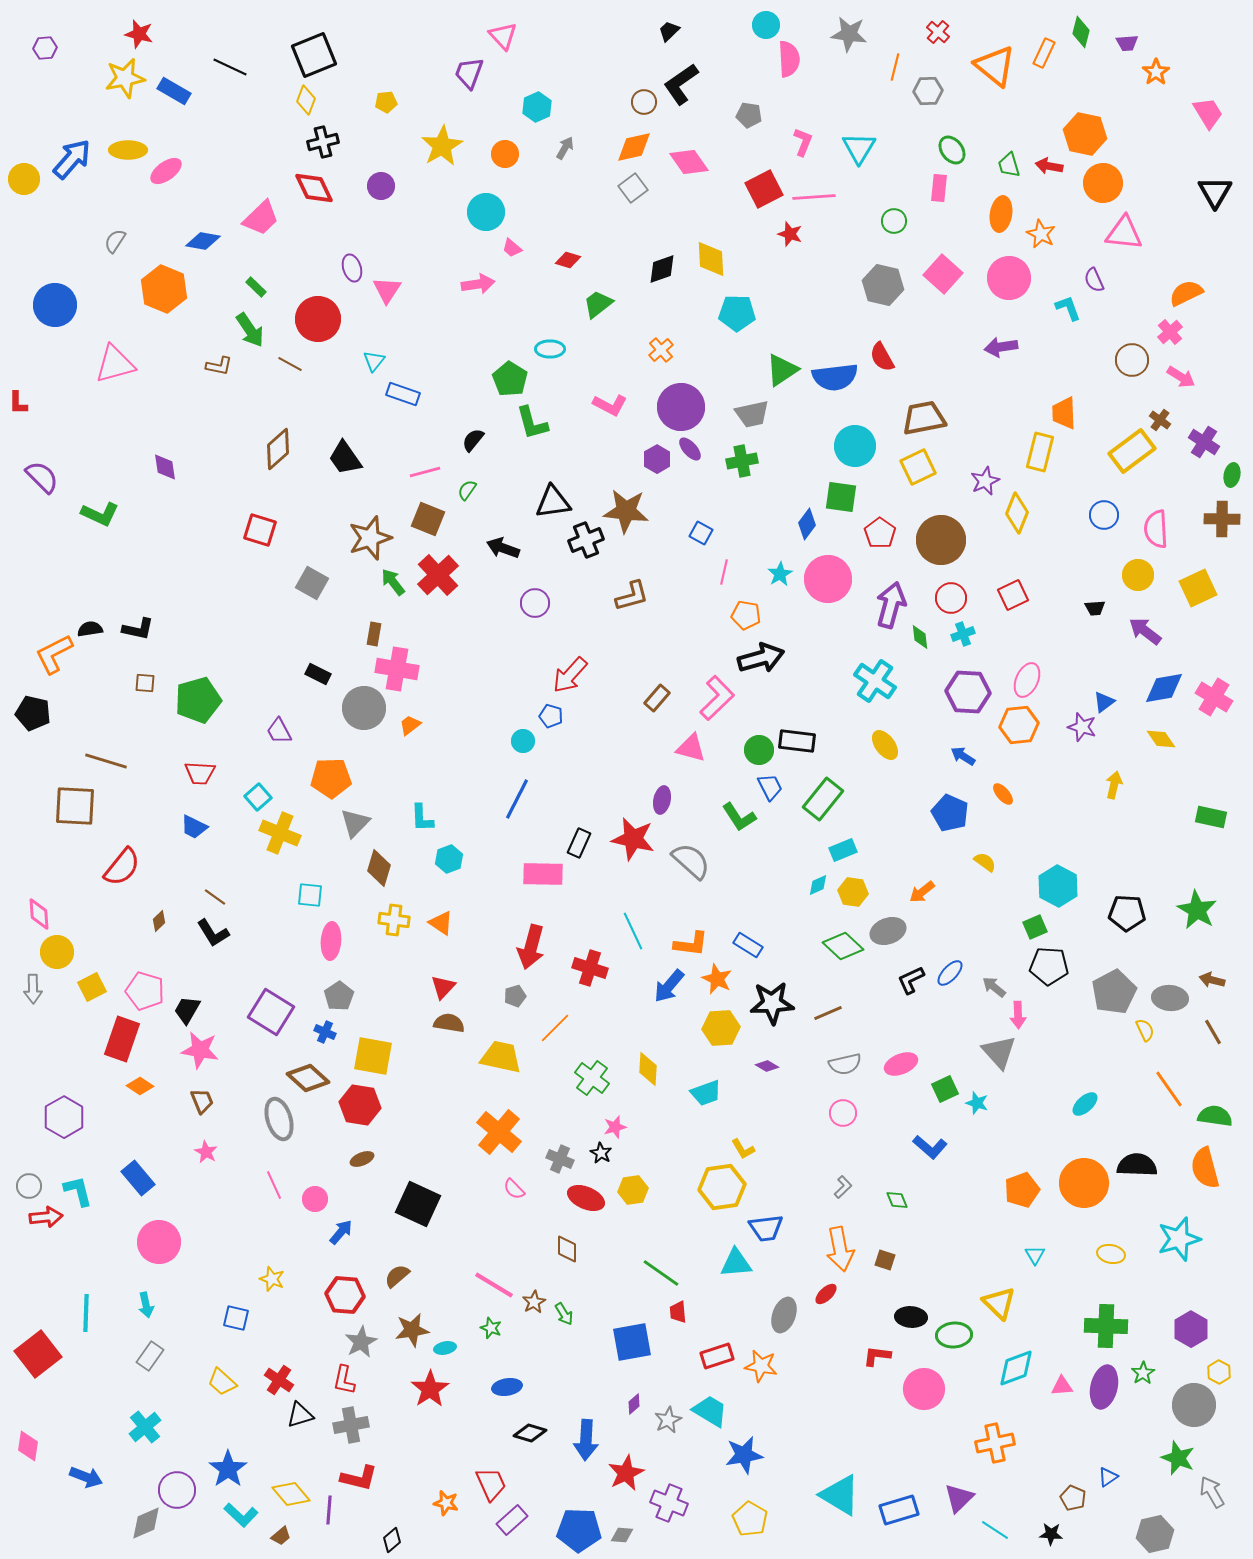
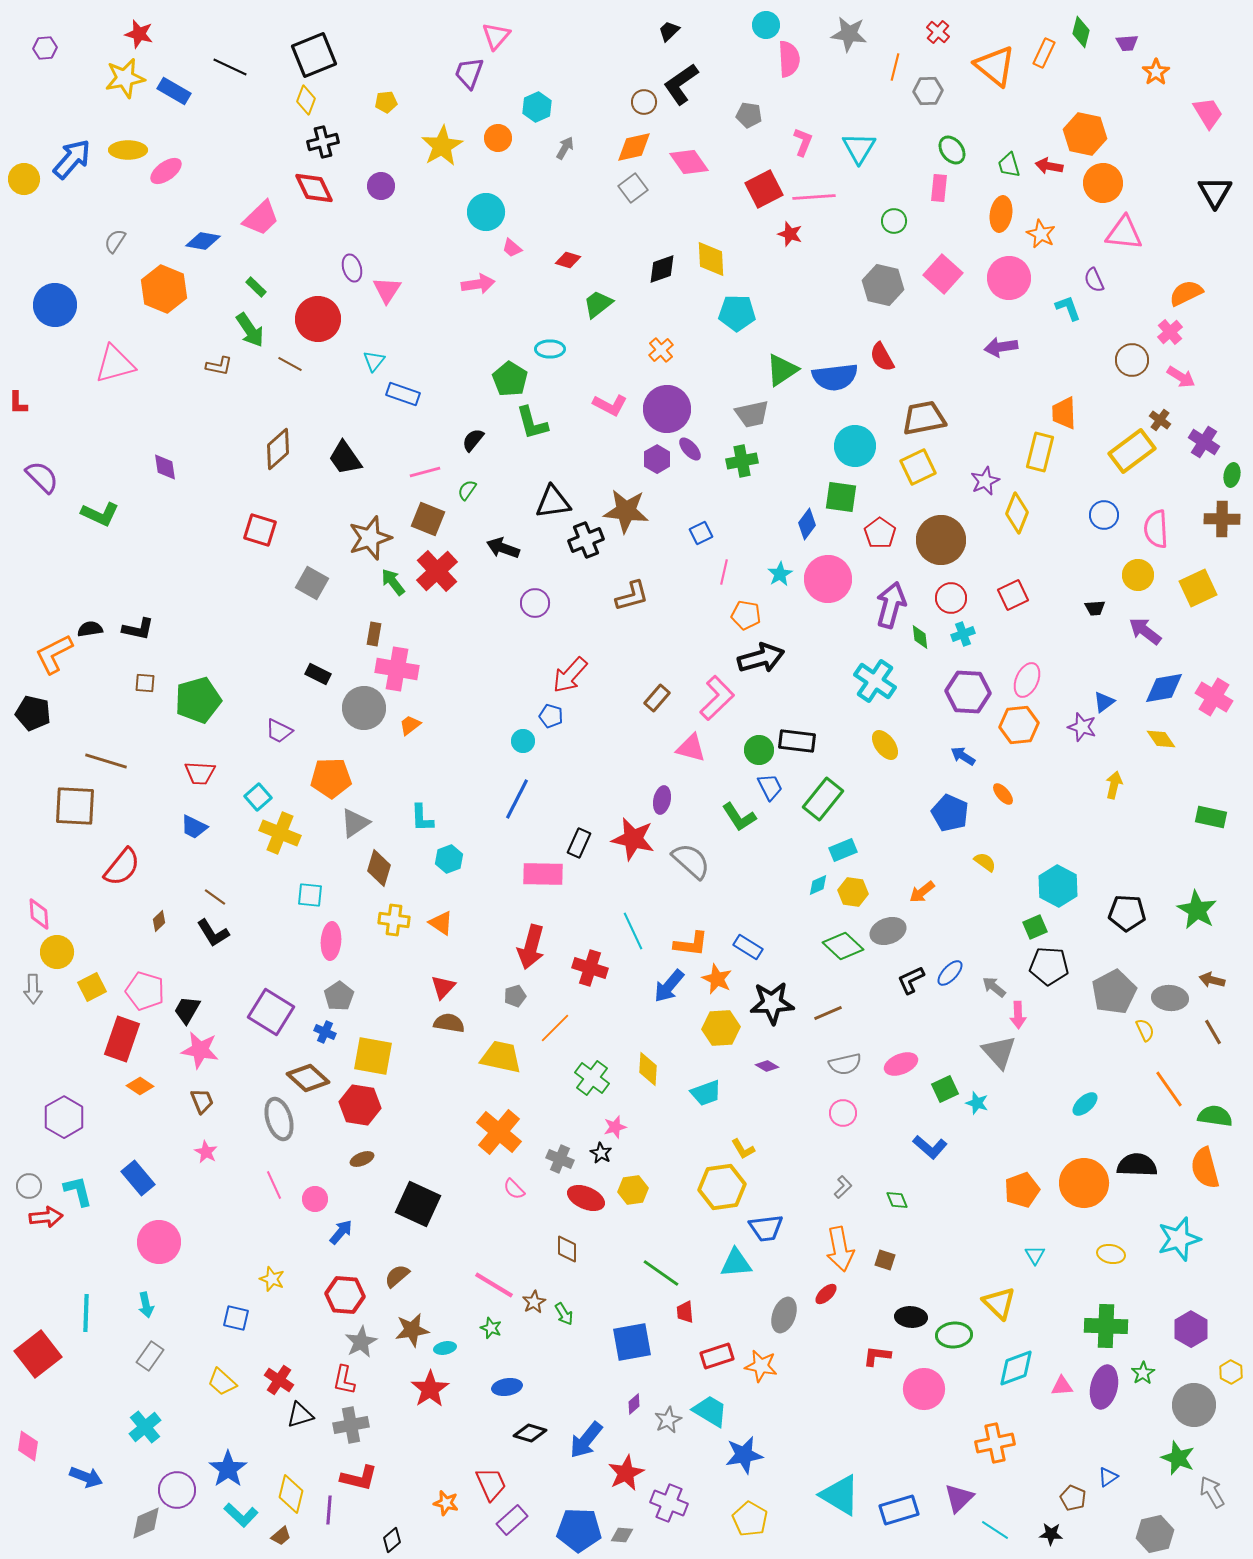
pink triangle at (503, 36): moved 7 px left; rotated 24 degrees clockwise
orange circle at (505, 154): moved 7 px left, 16 px up
purple circle at (681, 407): moved 14 px left, 2 px down
blue square at (701, 533): rotated 35 degrees clockwise
red cross at (438, 575): moved 1 px left, 4 px up
purple trapezoid at (279, 731): rotated 36 degrees counterclockwise
gray triangle at (355, 823): rotated 12 degrees clockwise
blue rectangle at (748, 945): moved 2 px down
red trapezoid at (678, 1312): moved 7 px right
yellow hexagon at (1219, 1372): moved 12 px right
blue arrow at (586, 1440): rotated 36 degrees clockwise
yellow diamond at (291, 1494): rotated 54 degrees clockwise
